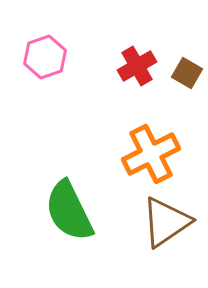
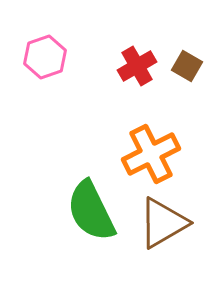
brown square: moved 7 px up
green semicircle: moved 22 px right
brown triangle: moved 3 px left, 1 px down; rotated 4 degrees clockwise
